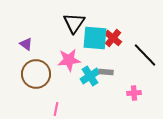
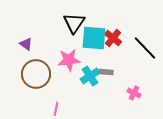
cyan square: moved 1 px left
black line: moved 7 px up
pink cross: rotated 32 degrees clockwise
